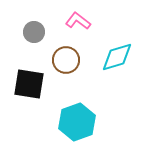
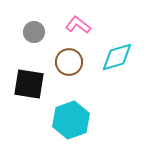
pink L-shape: moved 4 px down
brown circle: moved 3 px right, 2 px down
cyan hexagon: moved 6 px left, 2 px up
